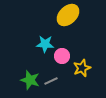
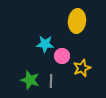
yellow ellipse: moved 9 px right, 6 px down; rotated 40 degrees counterclockwise
gray line: rotated 64 degrees counterclockwise
